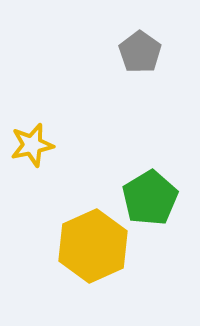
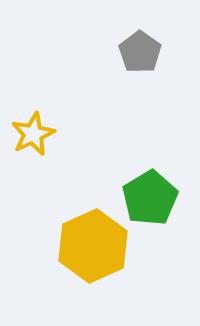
yellow star: moved 1 px right, 11 px up; rotated 12 degrees counterclockwise
